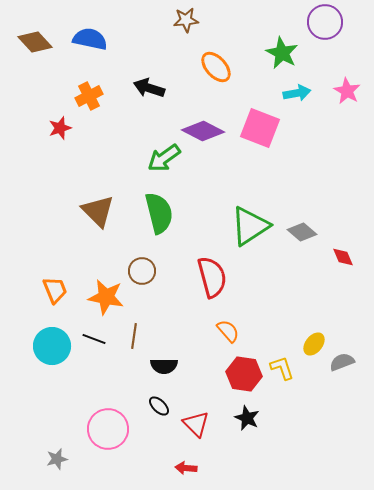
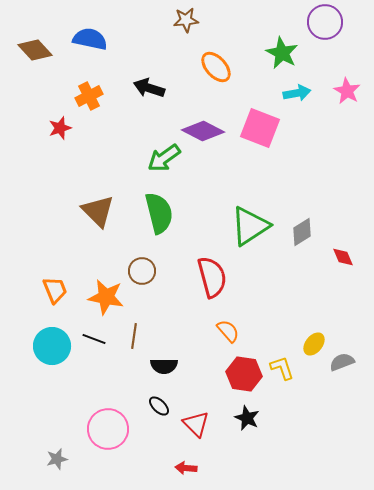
brown diamond: moved 8 px down
gray diamond: rotated 72 degrees counterclockwise
